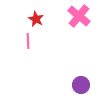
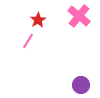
red star: moved 2 px right, 1 px down; rotated 14 degrees clockwise
pink line: rotated 35 degrees clockwise
